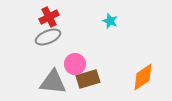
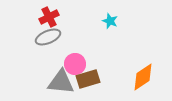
gray triangle: moved 8 px right
